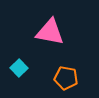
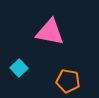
orange pentagon: moved 2 px right, 3 px down
